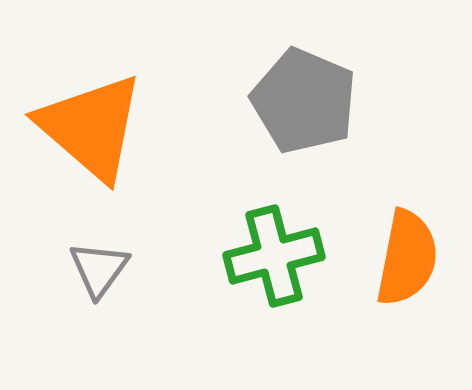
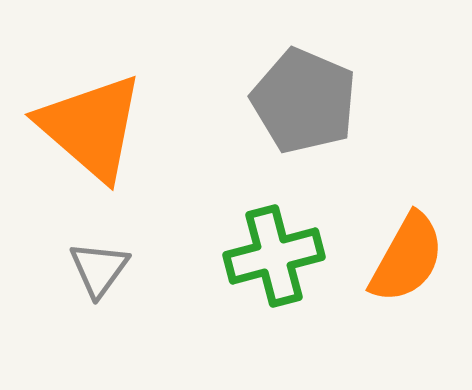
orange semicircle: rotated 18 degrees clockwise
